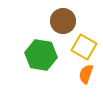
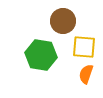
yellow square: rotated 25 degrees counterclockwise
